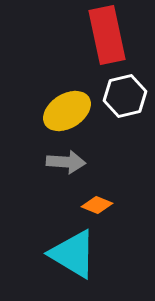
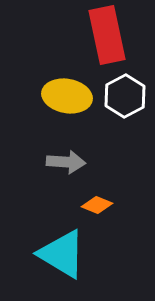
white hexagon: rotated 15 degrees counterclockwise
yellow ellipse: moved 15 px up; rotated 42 degrees clockwise
cyan triangle: moved 11 px left
